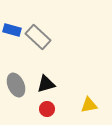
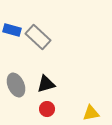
yellow triangle: moved 2 px right, 8 px down
